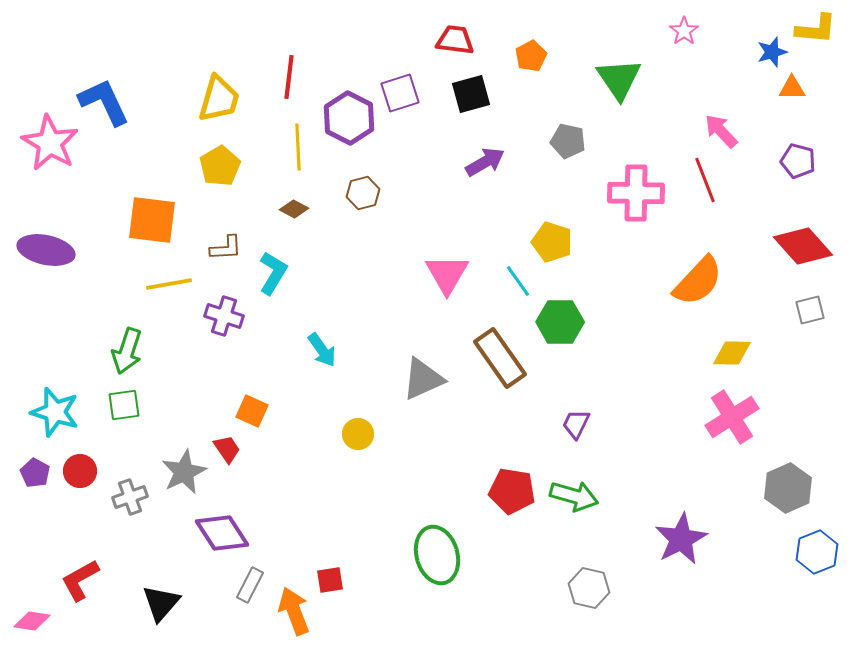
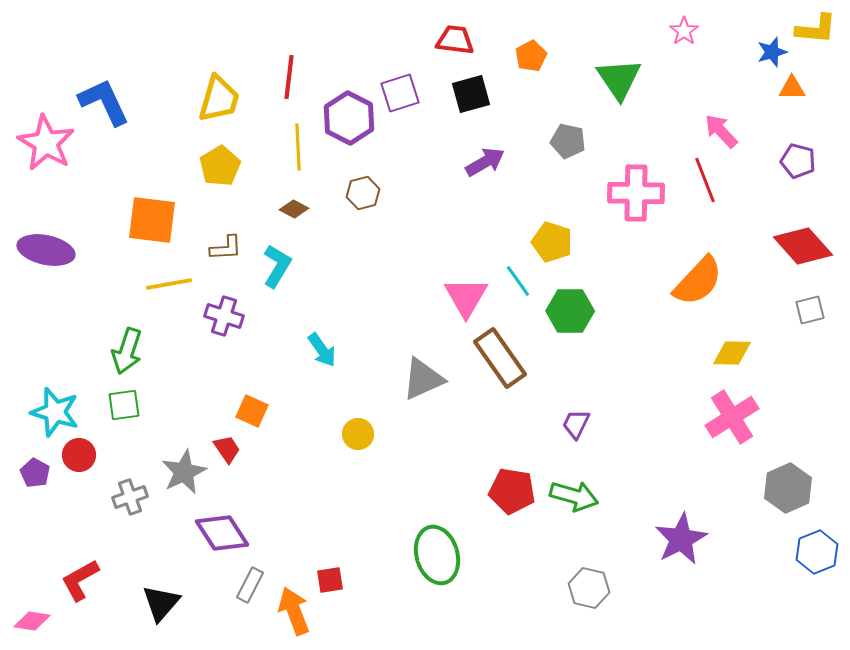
pink star at (50, 143): moved 4 px left
cyan L-shape at (273, 273): moved 4 px right, 7 px up
pink triangle at (447, 274): moved 19 px right, 23 px down
green hexagon at (560, 322): moved 10 px right, 11 px up
red circle at (80, 471): moved 1 px left, 16 px up
